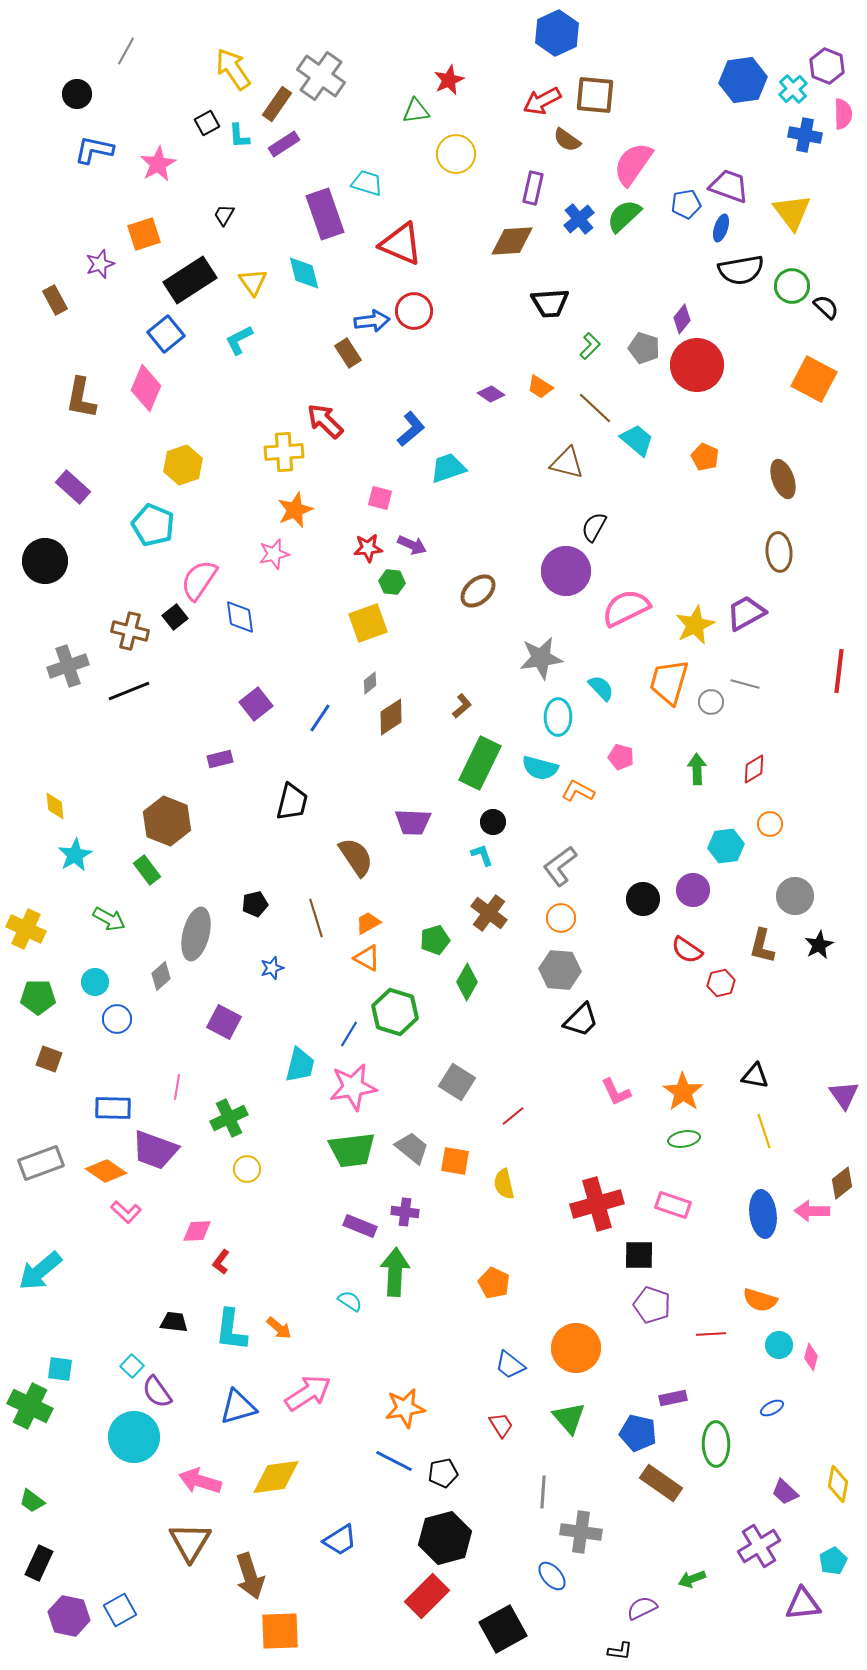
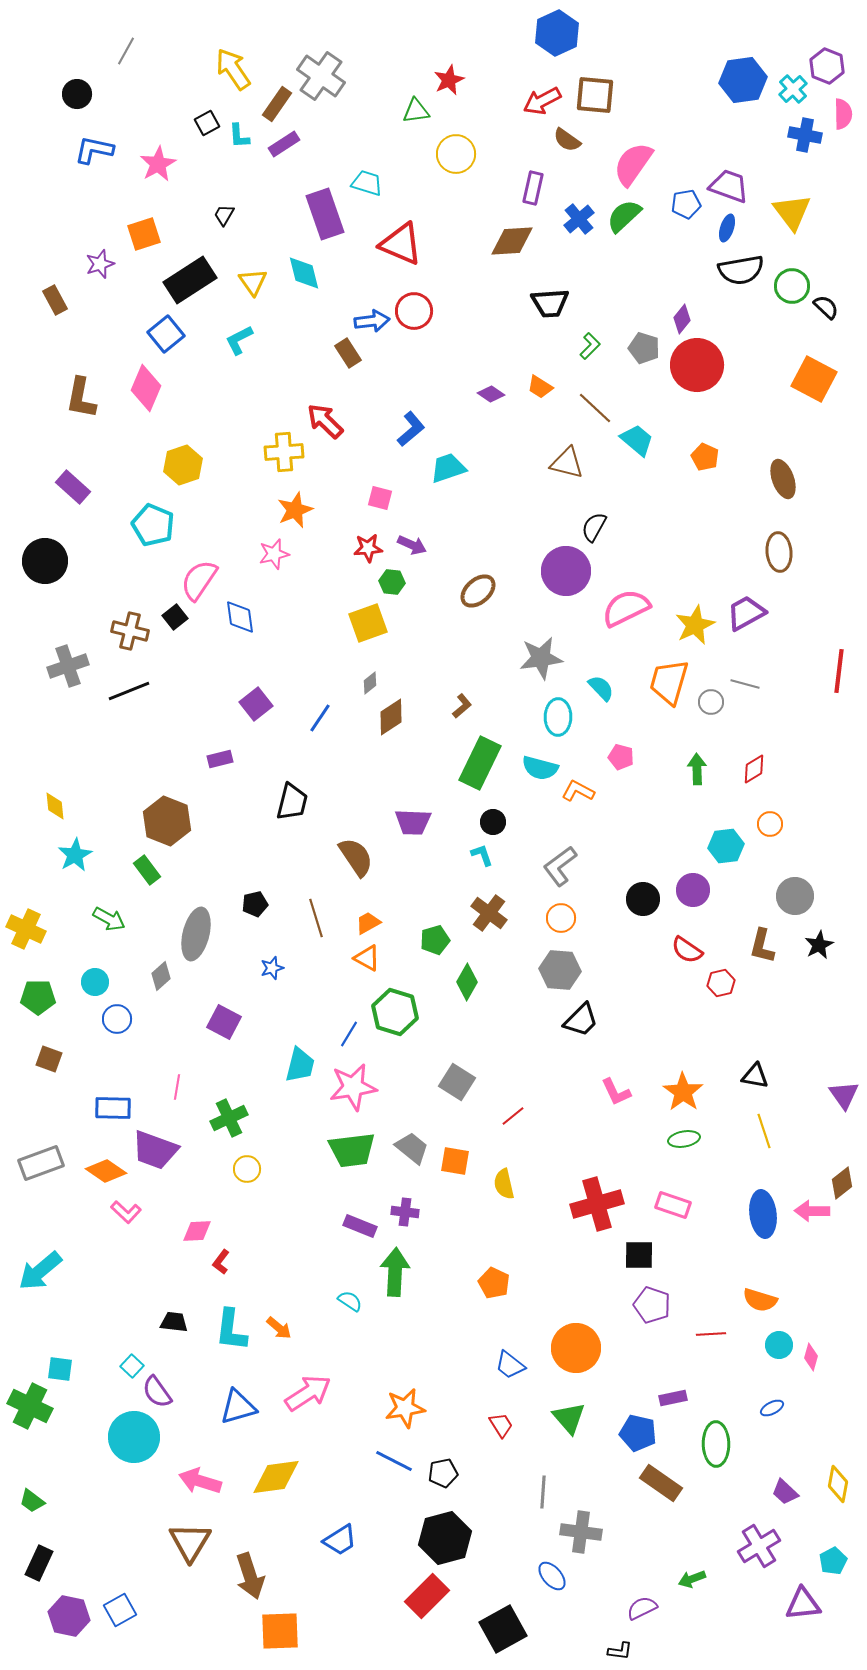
blue ellipse at (721, 228): moved 6 px right
